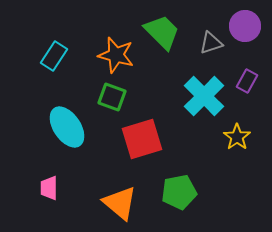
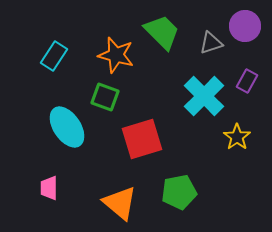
green square: moved 7 px left
